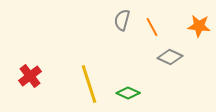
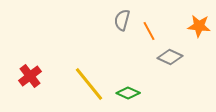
orange line: moved 3 px left, 4 px down
yellow line: rotated 21 degrees counterclockwise
